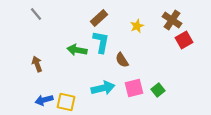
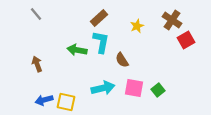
red square: moved 2 px right
pink square: rotated 24 degrees clockwise
